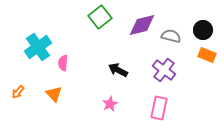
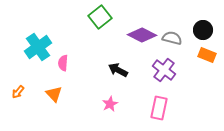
purple diamond: moved 10 px down; rotated 40 degrees clockwise
gray semicircle: moved 1 px right, 2 px down
